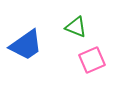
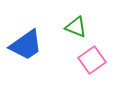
pink square: rotated 12 degrees counterclockwise
